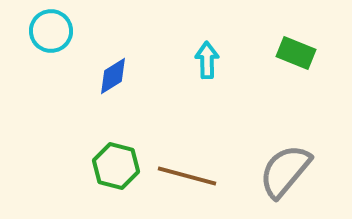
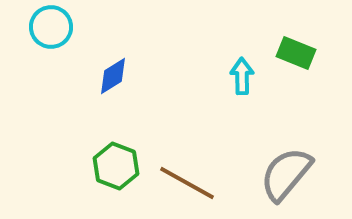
cyan circle: moved 4 px up
cyan arrow: moved 35 px right, 16 px down
green hexagon: rotated 6 degrees clockwise
gray semicircle: moved 1 px right, 3 px down
brown line: moved 7 px down; rotated 14 degrees clockwise
